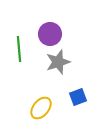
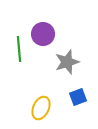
purple circle: moved 7 px left
gray star: moved 9 px right
yellow ellipse: rotated 15 degrees counterclockwise
